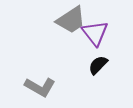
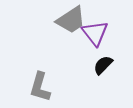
black semicircle: moved 5 px right
gray L-shape: rotated 76 degrees clockwise
